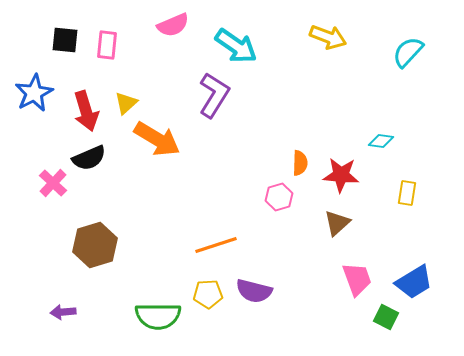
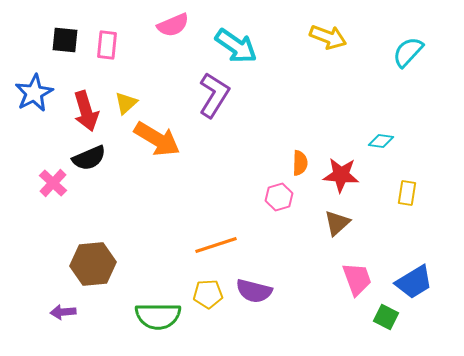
brown hexagon: moved 2 px left, 19 px down; rotated 12 degrees clockwise
